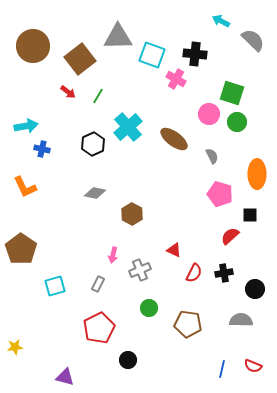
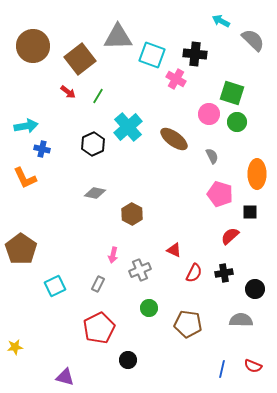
orange L-shape at (25, 187): moved 9 px up
black square at (250, 215): moved 3 px up
cyan square at (55, 286): rotated 10 degrees counterclockwise
